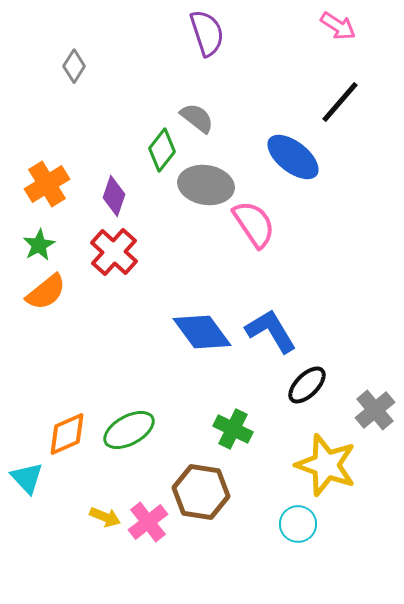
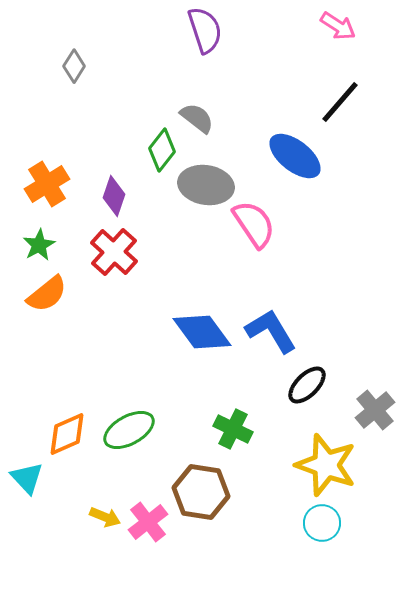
purple semicircle: moved 2 px left, 3 px up
blue ellipse: moved 2 px right, 1 px up
orange semicircle: moved 1 px right, 2 px down
cyan circle: moved 24 px right, 1 px up
